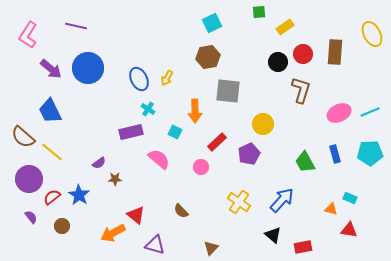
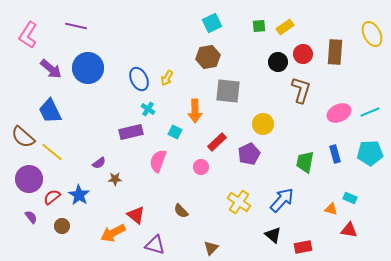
green square at (259, 12): moved 14 px down
pink semicircle at (159, 159): moved 1 px left, 2 px down; rotated 110 degrees counterclockwise
green trapezoid at (305, 162): rotated 40 degrees clockwise
